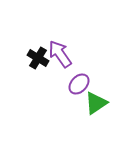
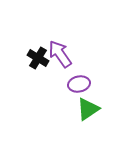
purple ellipse: rotated 35 degrees clockwise
green triangle: moved 8 px left, 6 px down
